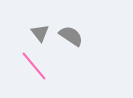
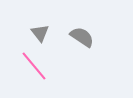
gray semicircle: moved 11 px right, 1 px down
